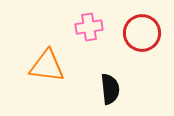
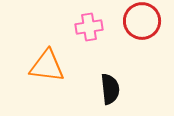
red circle: moved 12 px up
